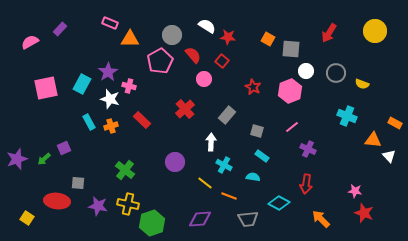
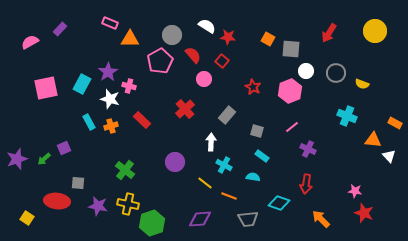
cyan diamond at (279, 203): rotated 10 degrees counterclockwise
